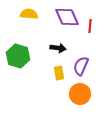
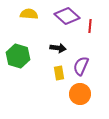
purple diamond: moved 1 px up; rotated 25 degrees counterclockwise
